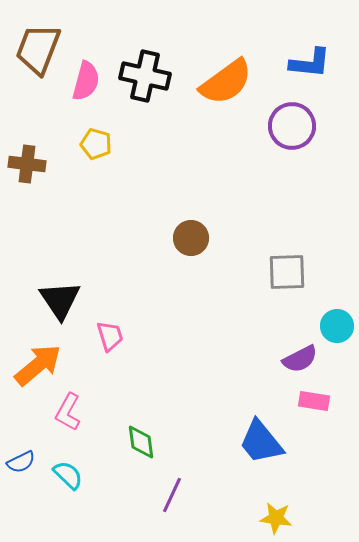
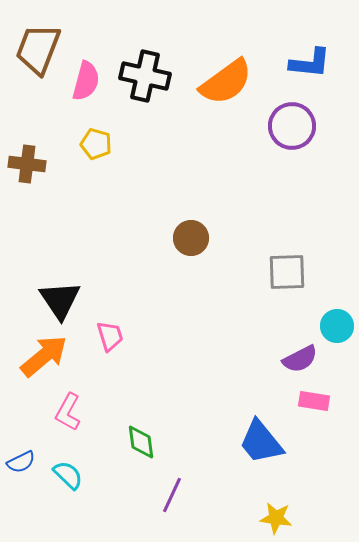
orange arrow: moved 6 px right, 9 px up
